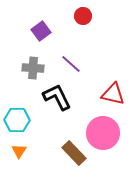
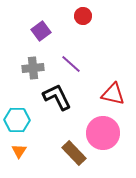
gray cross: rotated 10 degrees counterclockwise
